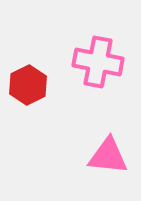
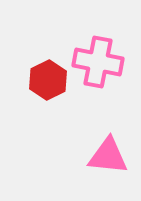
red hexagon: moved 20 px right, 5 px up
